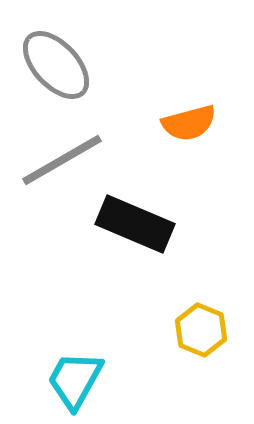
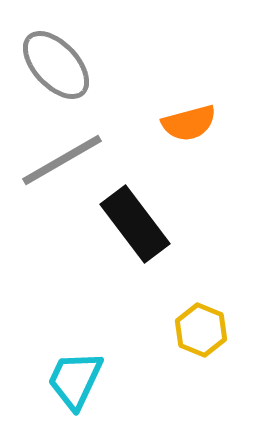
black rectangle: rotated 30 degrees clockwise
cyan trapezoid: rotated 4 degrees counterclockwise
